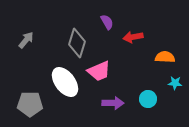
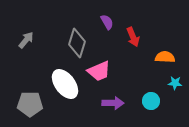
red arrow: rotated 102 degrees counterclockwise
white ellipse: moved 2 px down
cyan circle: moved 3 px right, 2 px down
